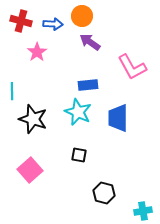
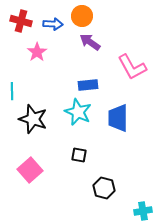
black hexagon: moved 5 px up
